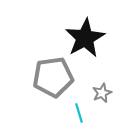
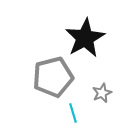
gray pentagon: rotated 6 degrees counterclockwise
cyan line: moved 6 px left
